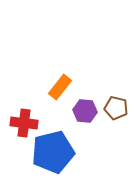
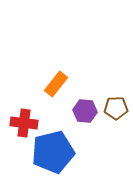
orange rectangle: moved 4 px left, 3 px up
brown pentagon: rotated 15 degrees counterclockwise
